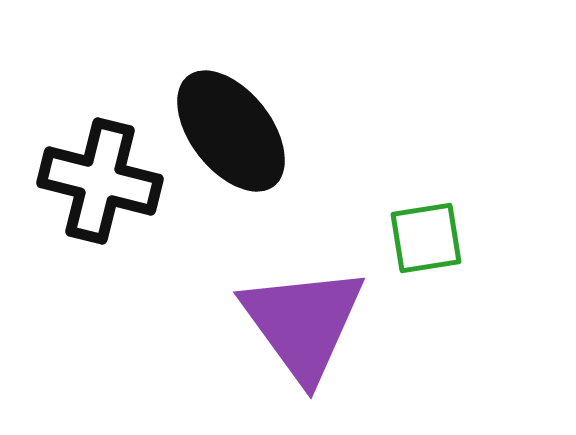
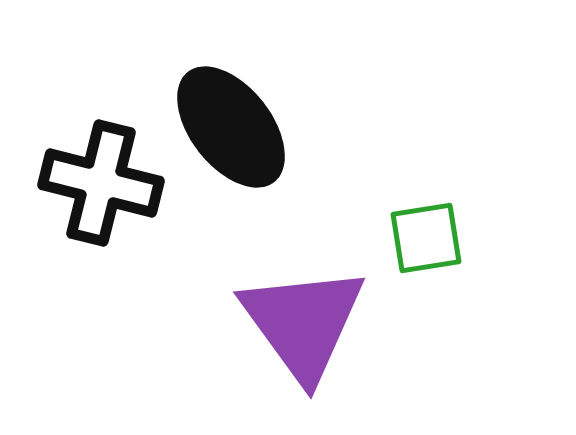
black ellipse: moved 4 px up
black cross: moved 1 px right, 2 px down
